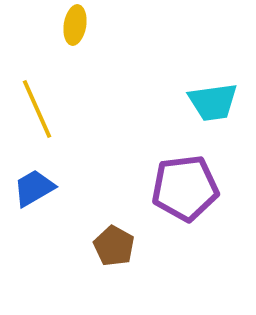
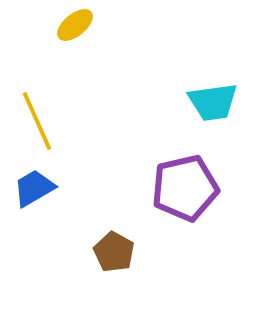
yellow ellipse: rotated 42 degrees clockwise
yellow line: moved 12 px down
purple pentagon: rotated 6 degrees counterclockwise
brown pentagon: moved 6 px down
